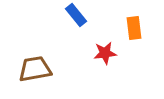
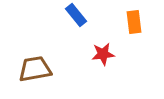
orange rectangle: moved 6 px up
red star: moved 2 px left, 1 px down
